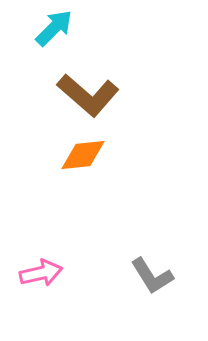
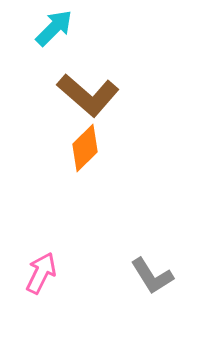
orange diamond: moved 2 px right, 7 px up; rotated 39 degrees counterclockwise
pink arrow: rotated 51 degrees counterclockwise
